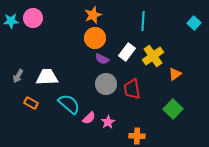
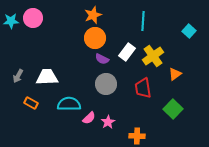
cyan square: moved 5 px left, 8 px down
red trapezoid: moved 11 px right, 1 px up
cyan semicircle: rotated 40 degrees counterclockwise
